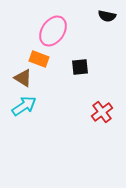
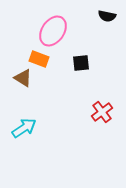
black square: moved 1 px right, 4 px up
cyan arrow: moved 22 px down
